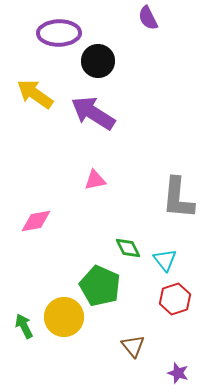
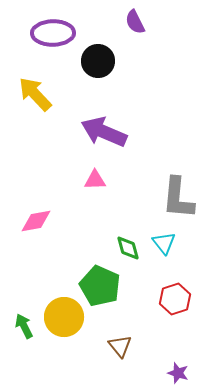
purple semicircle: moved 13 px left, 4 px down
purple ellipse: moved 6 px left
yellow arrow: rotated 12 degrees clockwise
purple arrow: moved 11 px right, 19 px down; rotated 9 degrees counterclockwise
pink triangle: rotated 10 degrees clockwise
green diamond: rotated 12 degrees clockwise
cyan triangle: moved 1 px left, 17 px up
brown triangle: moved 13 px left
